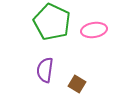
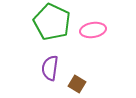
pink ellipse: moved 1 px left
purple semicircle: moved 5 px right, 2 px up
